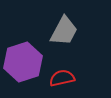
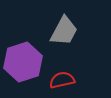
red semicircle: moved 2 px down
